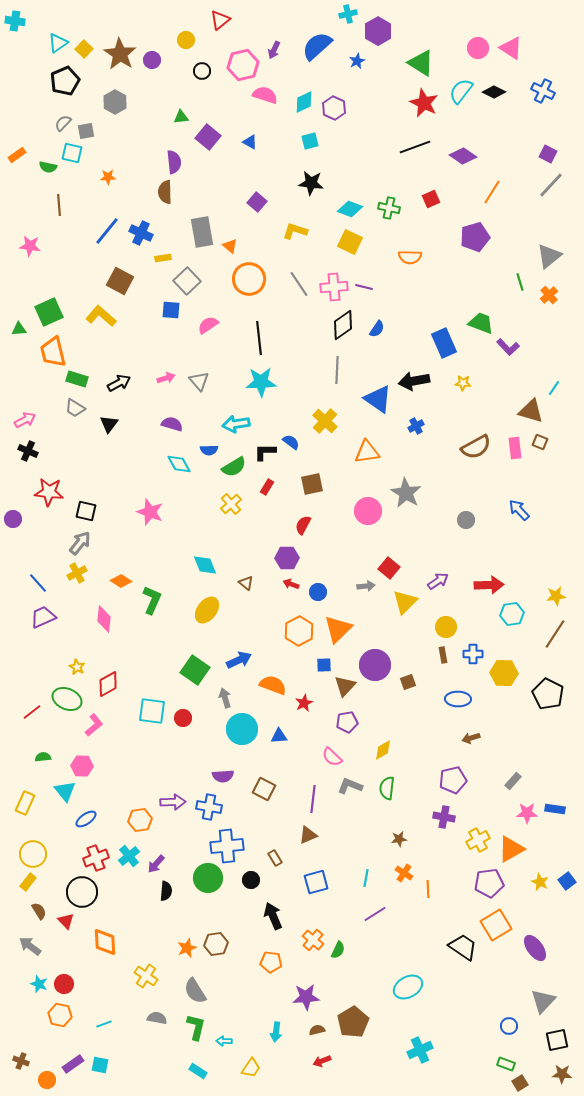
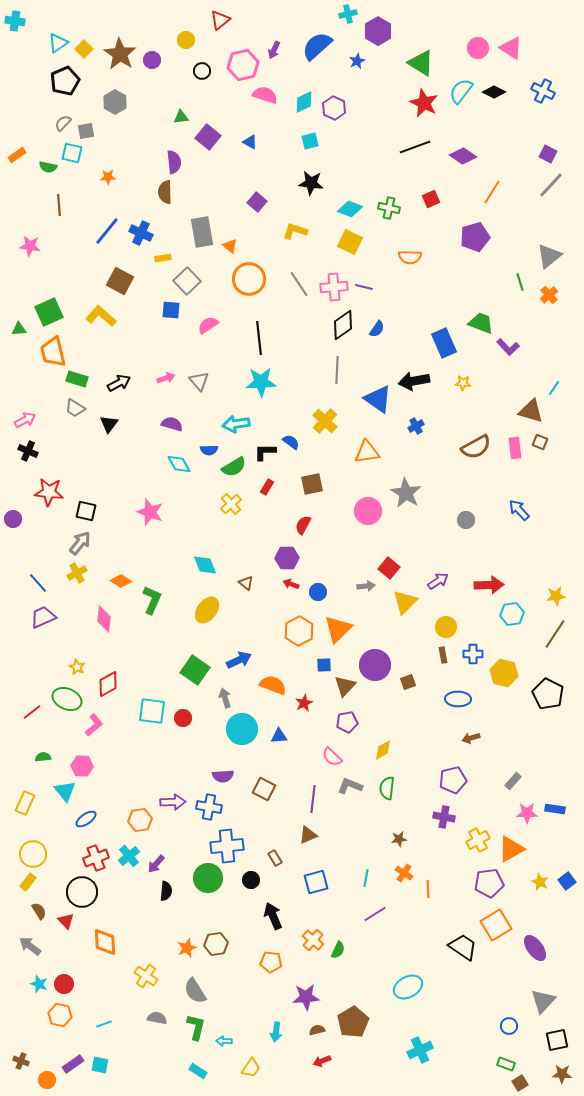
yellow hexagon at (504, 673): rotated 12 degrees clockwise
